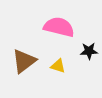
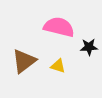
black star: moved 4 px up
